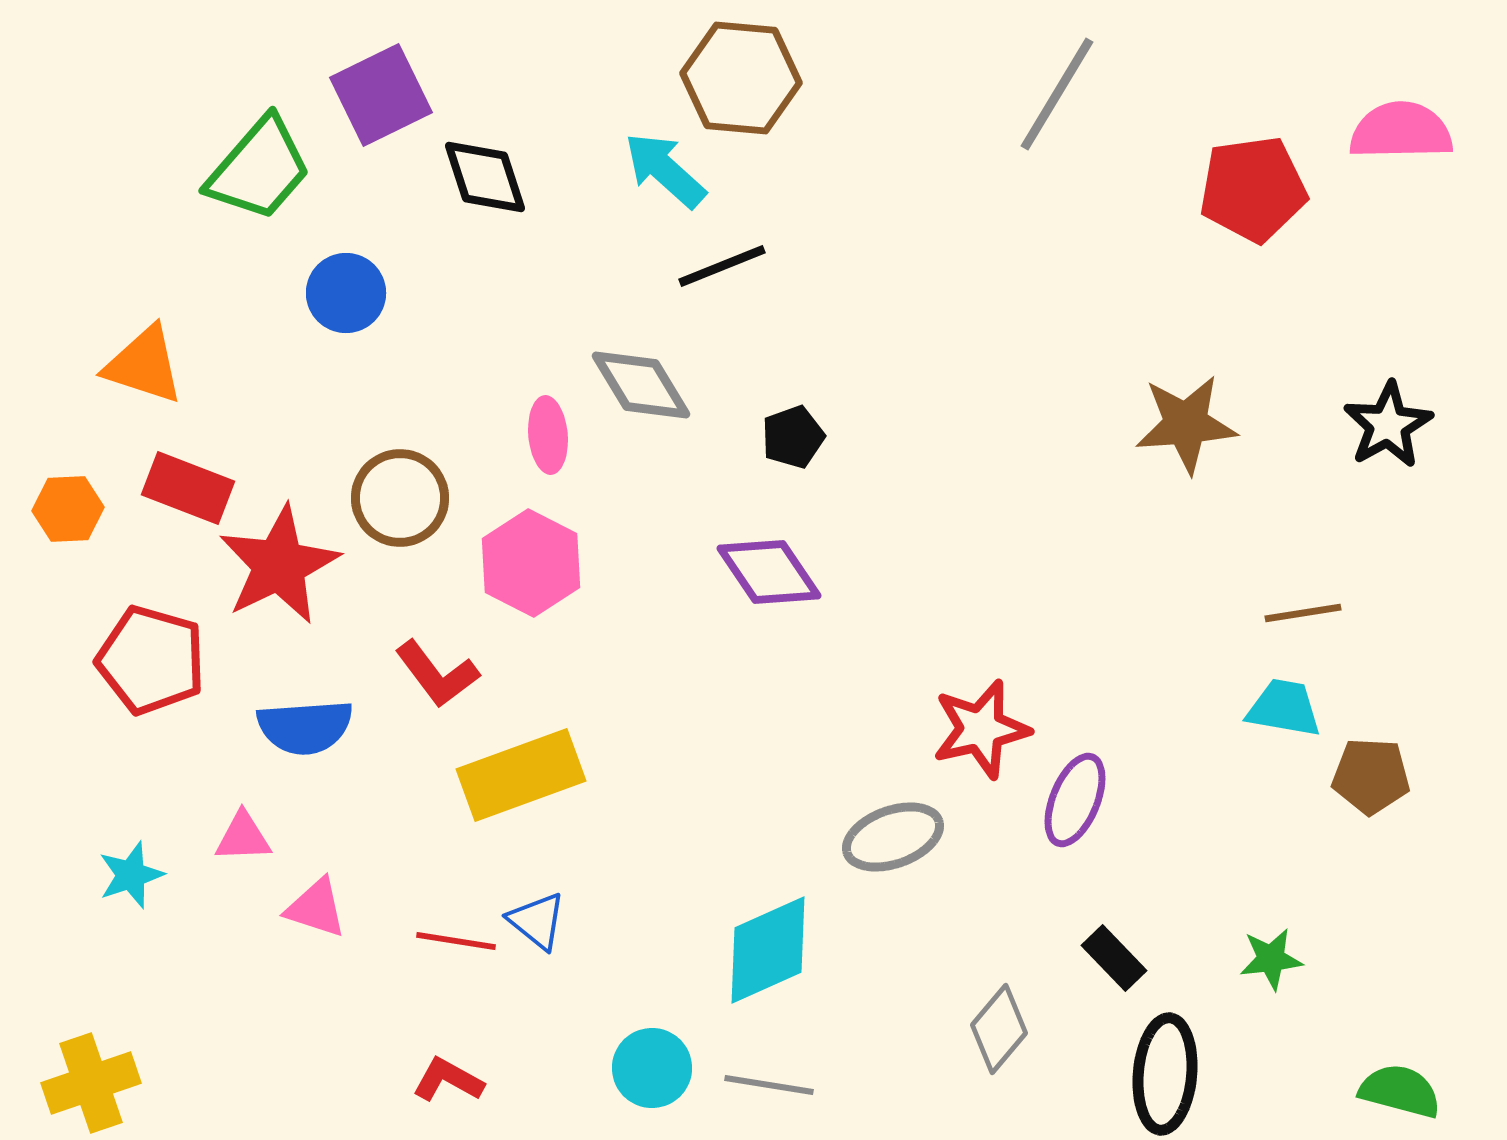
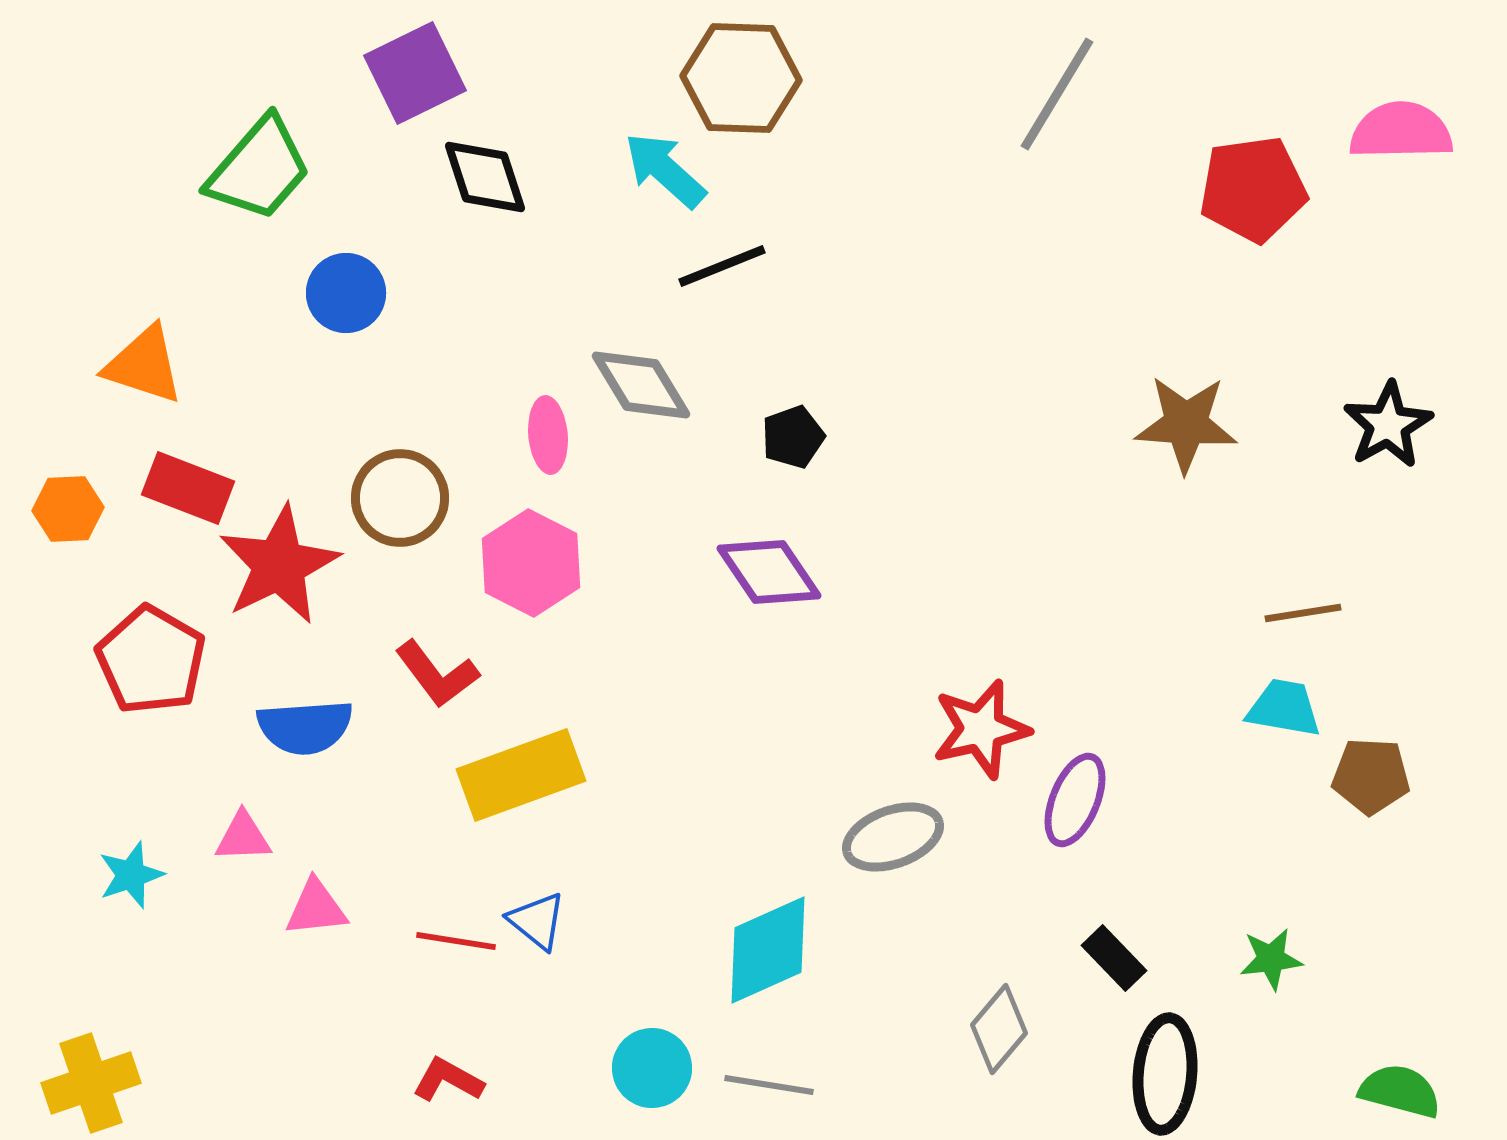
brown hexagon at (741, 78): rotated 3 degrees counterclockwise
purple square at (381, 95): moved 34 px right, 22 px up
brown star at (1186, 424): rotated 8 degrees clockwise
red pentagon at (151, 660): rotated 14 degrees clockwise
pink triangle at (316, 908): rotated 24 degrees counterclockwise
